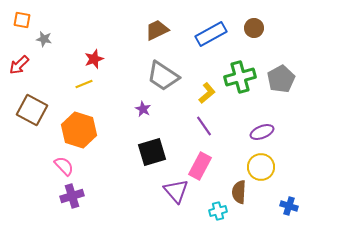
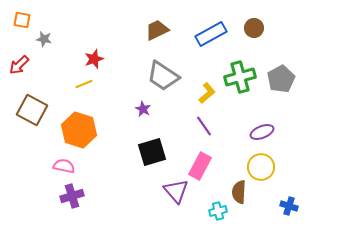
pink semicircle: rotated 35 degrees counterclockwise
